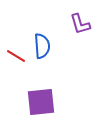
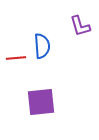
purple L-shape: moved 2 px down
red line: moved 2 px down; rotated 36 degrees counterclockwise
